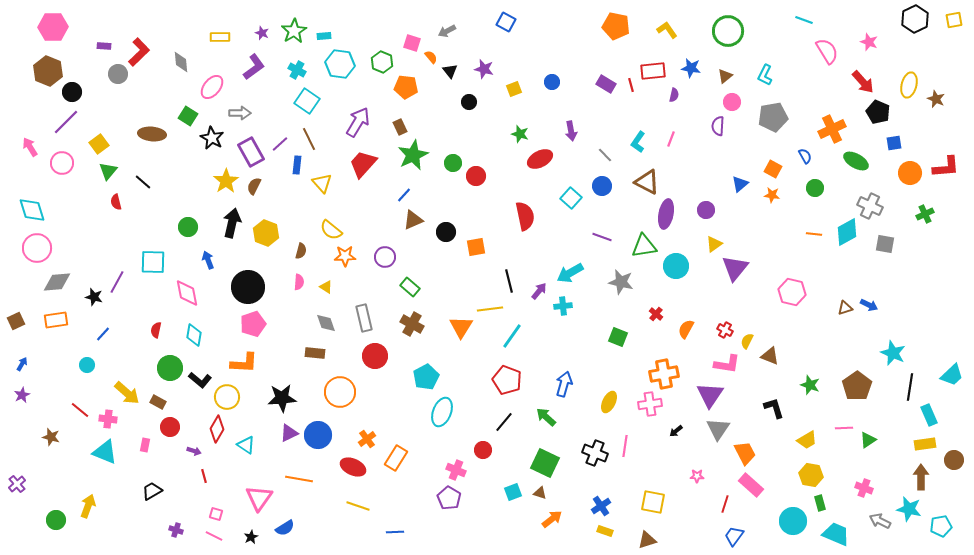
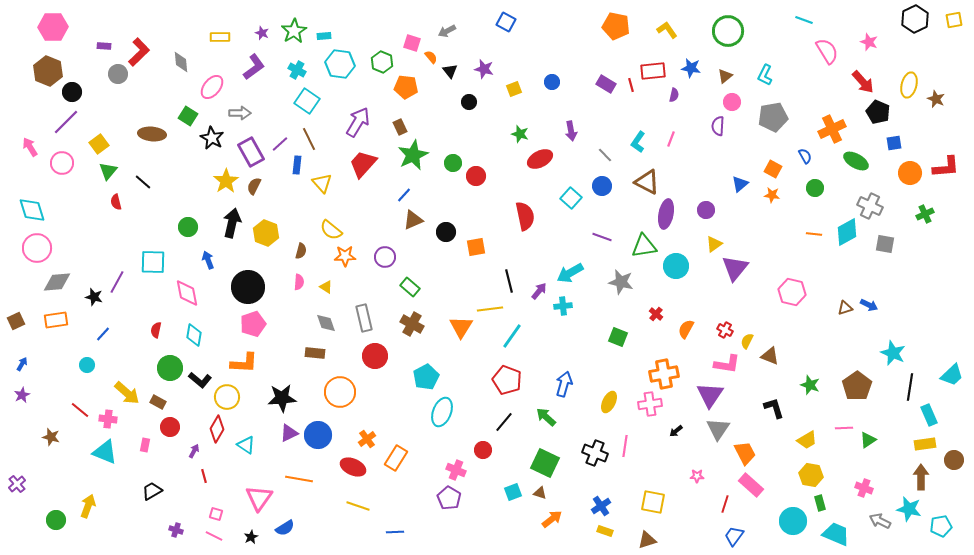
purple arrow at (194, 451): rotated 80 degrees counterclockwise
